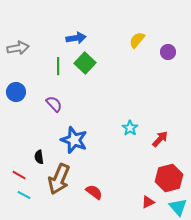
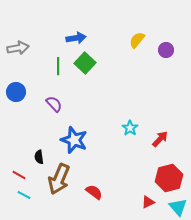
purple circle: moved 2 px left, 2 px up
